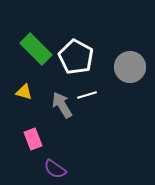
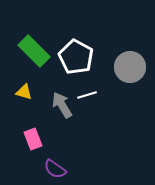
green rectangle: moved 2 px left, 2 px down
